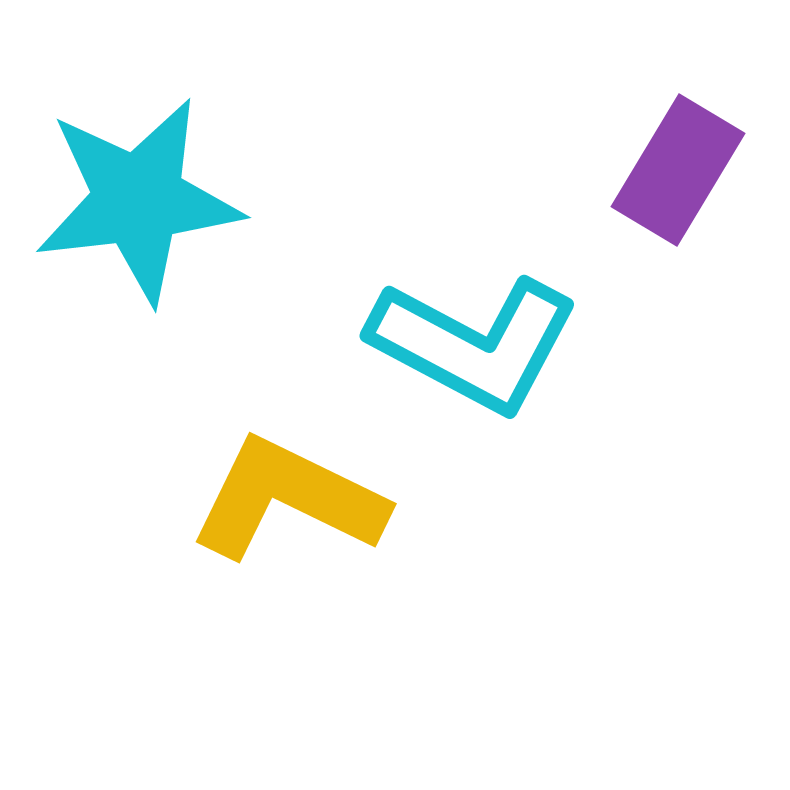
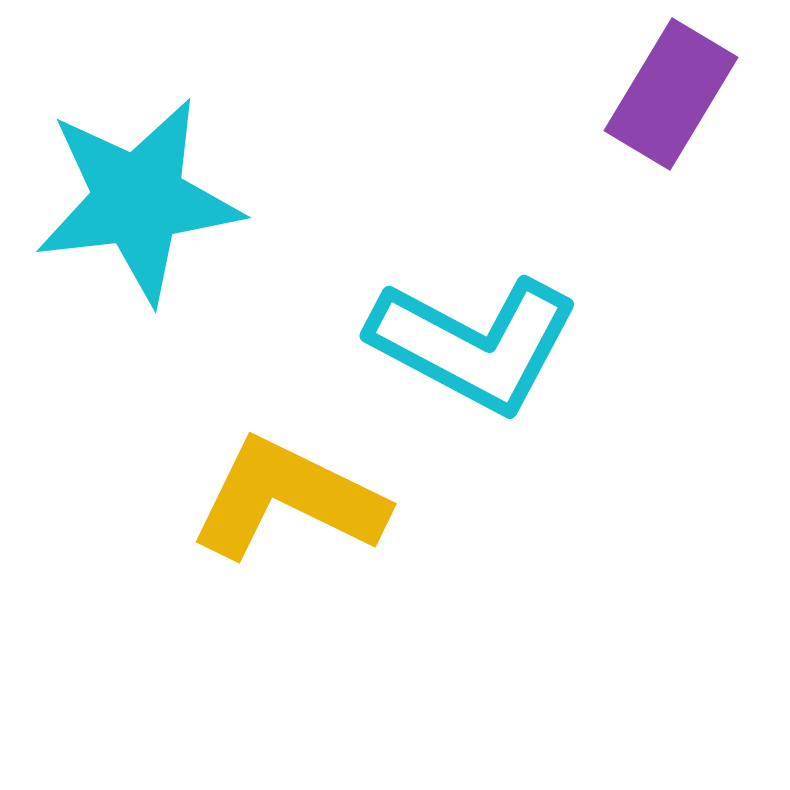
purple rectangle: moved 7 px left, 76 px up
